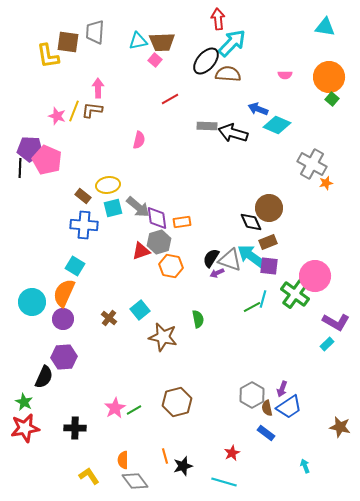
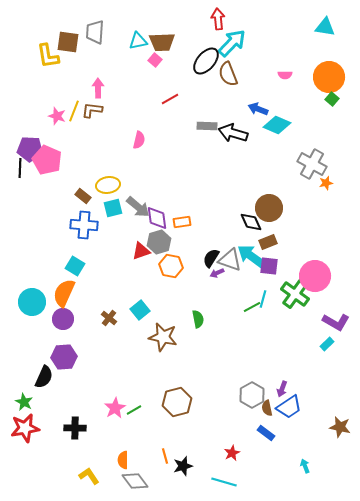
brown semicircle at (228, 74): rotated 115 degrees counterclockwise
